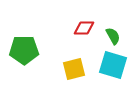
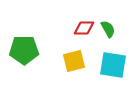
green semicircle: moved 5 px left, 7 px up
cyan square: rotated 8 degrees counterclockwise
yellow square: moved 8 px up
